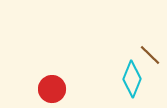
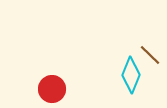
cyan diamond: moved 1 px left, 4 px up
